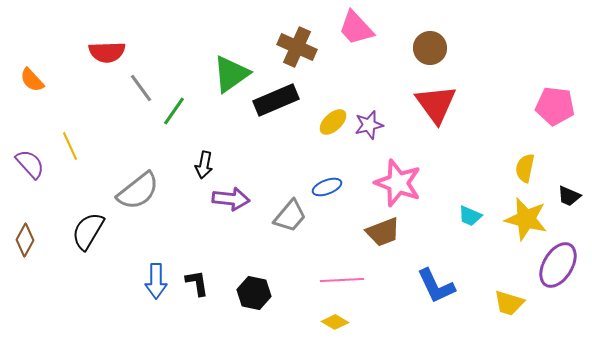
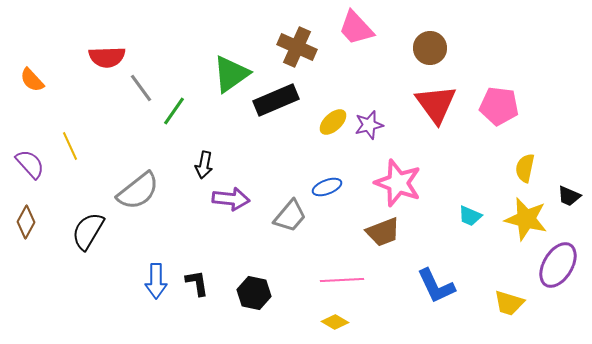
red semicircle: moved 5 px down
pink pentagon: moved 56 px left
brown diamond: moved 1 px right, 18 px up
